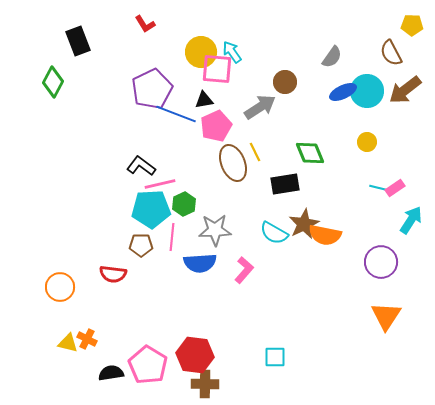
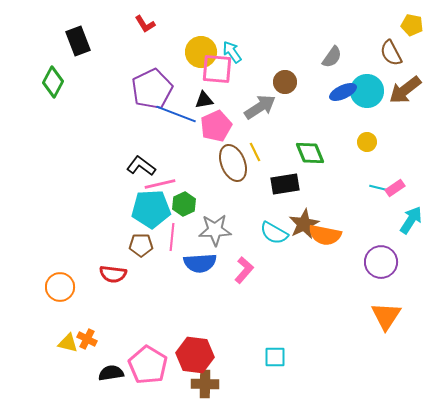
yellow pentagon at (412, 25): rotated 10 degrees clockwise
